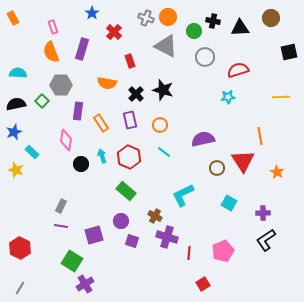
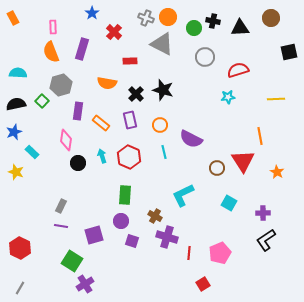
pink rectangle at (53, 27): rotated 16 degrees clockwise
green circle at (194, 31): moved 3 px up
gray triangle at (166, 46): moved 4 px left, 2 px up
red rectangle at (130, 61): rotated 72 degrees counterclockwise
gray hexagon at (61, 85): rotated 15 degrees counterclockwise
yellow line at (281, 97): moved 5 px left, 2 px down
orange rectangle at (101, 123): rotated 18 degrees counterclockwise
purple semicircle at (203, 139): moved 12 px left; rotated 140 degrees counterclockwise
cyan line at (164, 152): rotated 40 degrees clockwise
black circle at (81, 164): moved 3 px left, 1 px up
yellow star at (16, 170): moved 2 px down
green rectangle at (126, 191): moved 1 px left, 4 px down; rotated 54 degrees clockwise
pink pentagon at (223, 251): moved 3 px left, 2 px down
